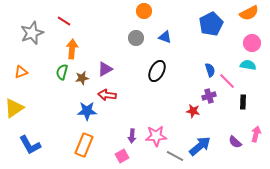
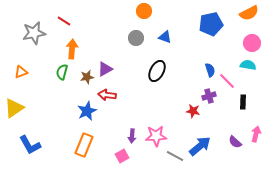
blue pentagon: rotated 15 degrees clockwise
gray star: moved 2 px right; rotated 10 degrees clockwise
brown star: moved 5 px right, 1 px up
blue star: rotated 24 degrees counterclockwise
